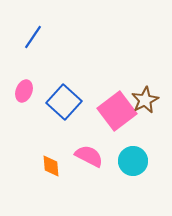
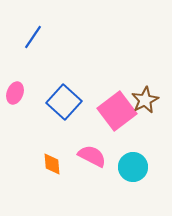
pink ellipse: moved 9 px left, 2 px down
pink semicircle: moved 3 px right
cyan circle: moved 6 px down
orange diamond: moved 1 px right, 2 px up
